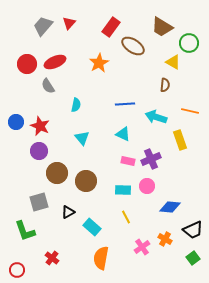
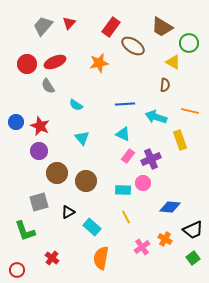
orange star at (99, 63): rotated 18 degrees clockwise
cyan semicircle at (76, 105): rotated 112 degrees clockwise
pink rectangle at (128, 161): moved 5 px up; rotated 64 degrees counterclockwise
pink circle at (147, 186): moved 4 px left, 3 px up
